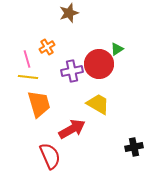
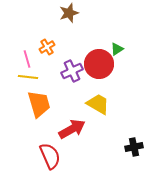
purple cross: rotated 15 degrees counterclockwise
